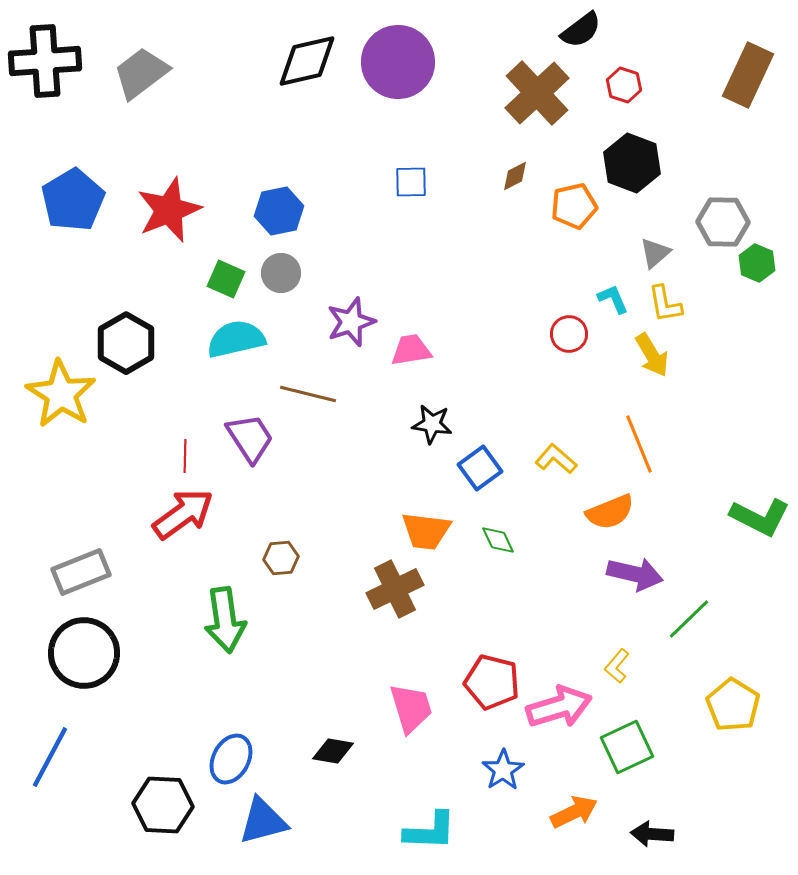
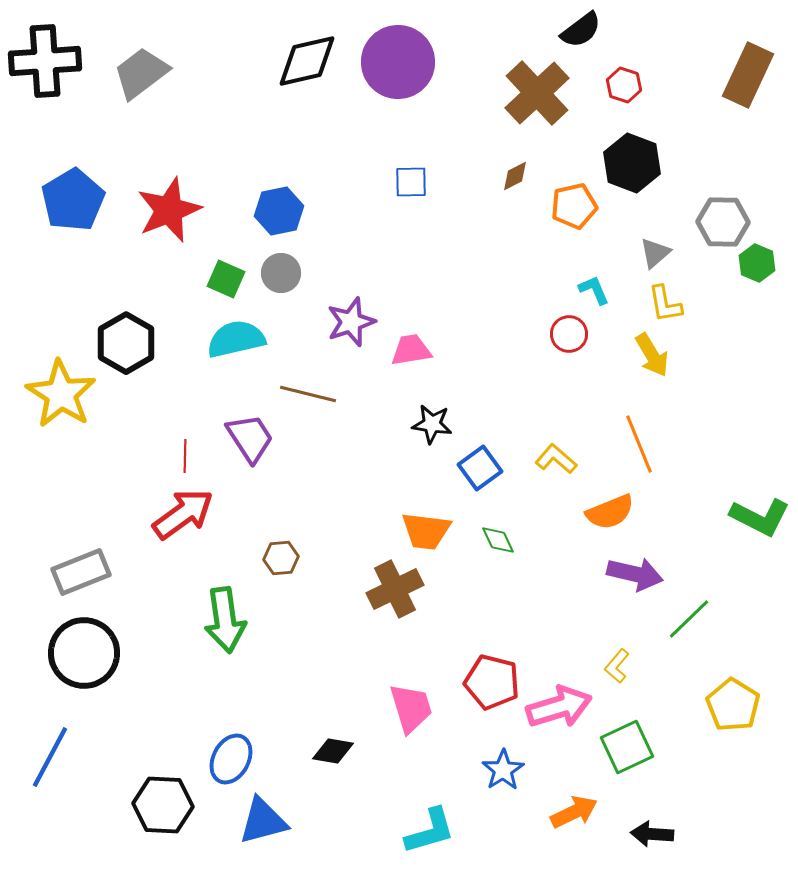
cyan L-shape at (613, 299): moved 19 px left, 9 px up
cyan L-shape at (430, 831): rotated 18 degrees counterclockwise
